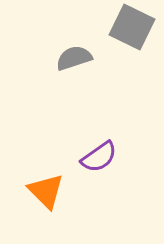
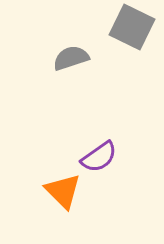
gray semicircle: moved 3 px left
orange triangle: moved 17 px right
